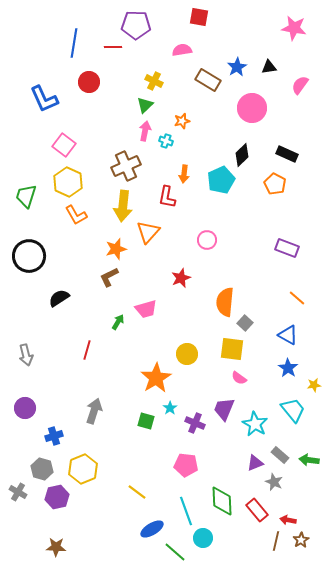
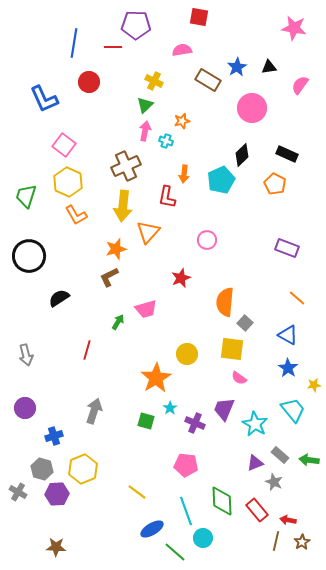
purple hexagon at (57, 497): moved 3 px up; rotated 10 degrees clockwise
brown star at (301, 540): moved 1 px right, 2 px down
